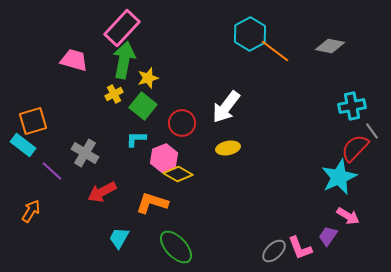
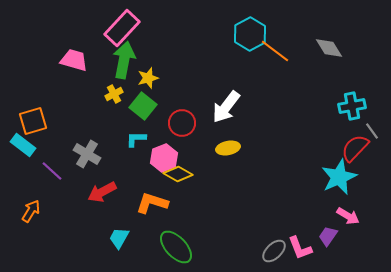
gray diamond: moved 1 px left, 2 px down; rotated 48 degrees clockwise
gray cross: moved 2 px right, 1 px down
